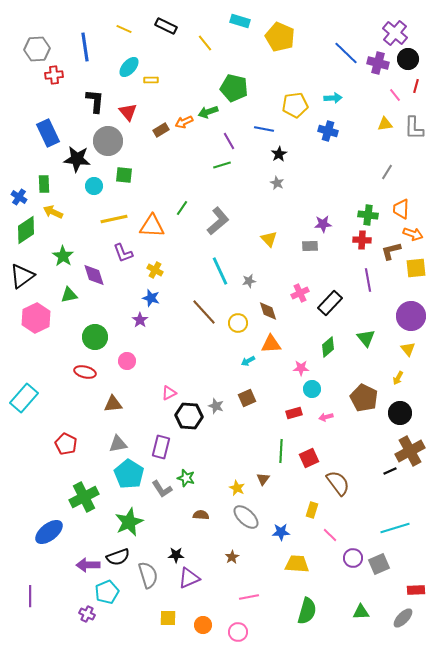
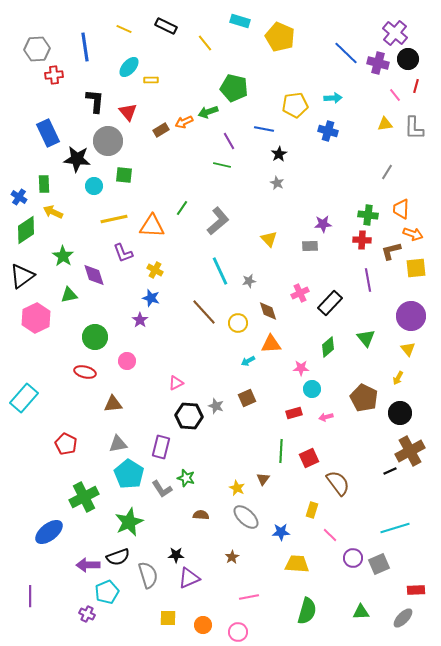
green line at (222, 165): rotated 30 degrees clockwise
pink triangle at (169, 393): moved 7 px right, 10 px up
